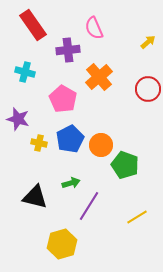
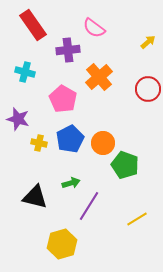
pink semicircle: rotated 30 degrees counterclockwise
orange circle: moved 2 px right, 2 px up
yellow line: moved 2 px down
